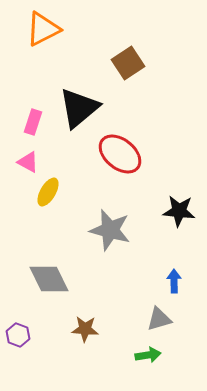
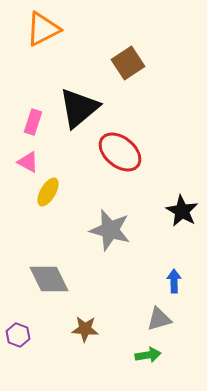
red ellipse: moved 2 px up
black star: moved 3 px right; rotated 24 degrees clockwise
